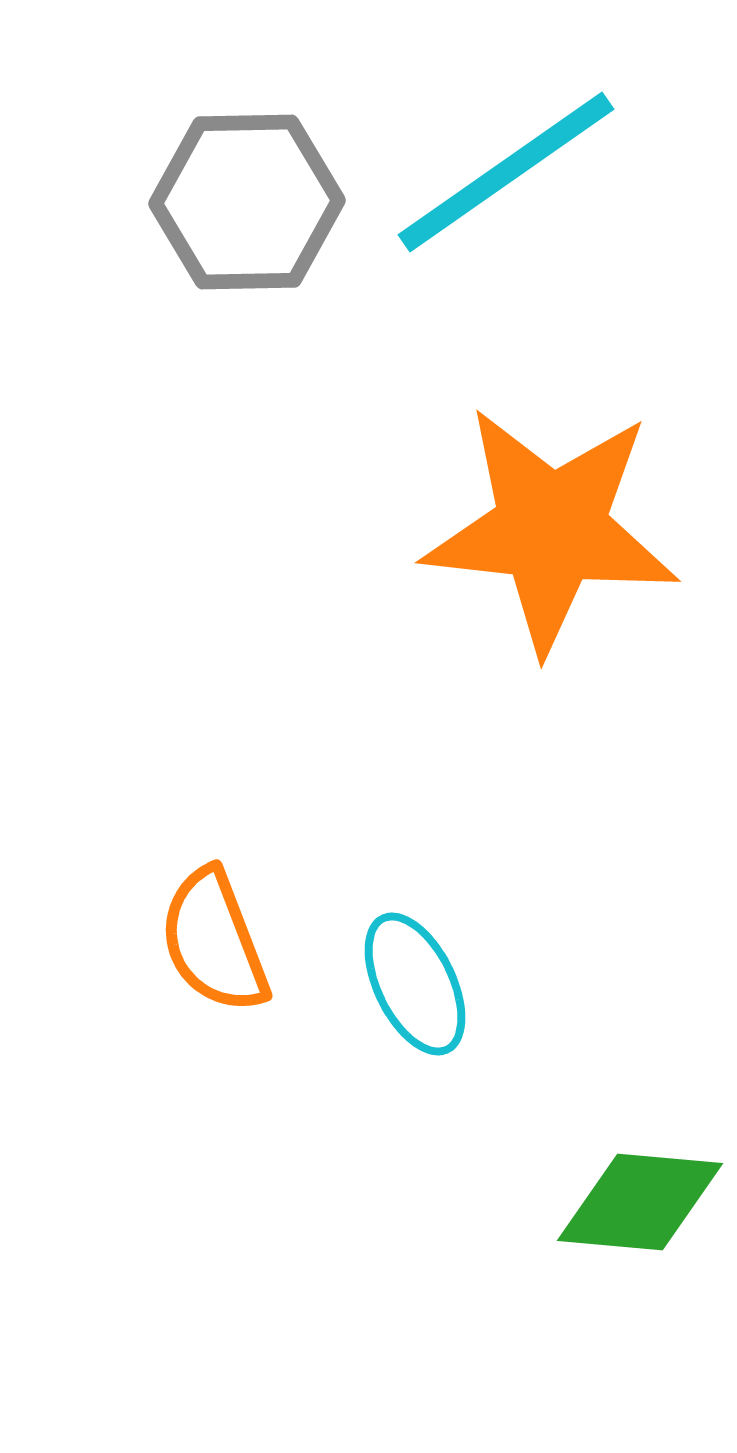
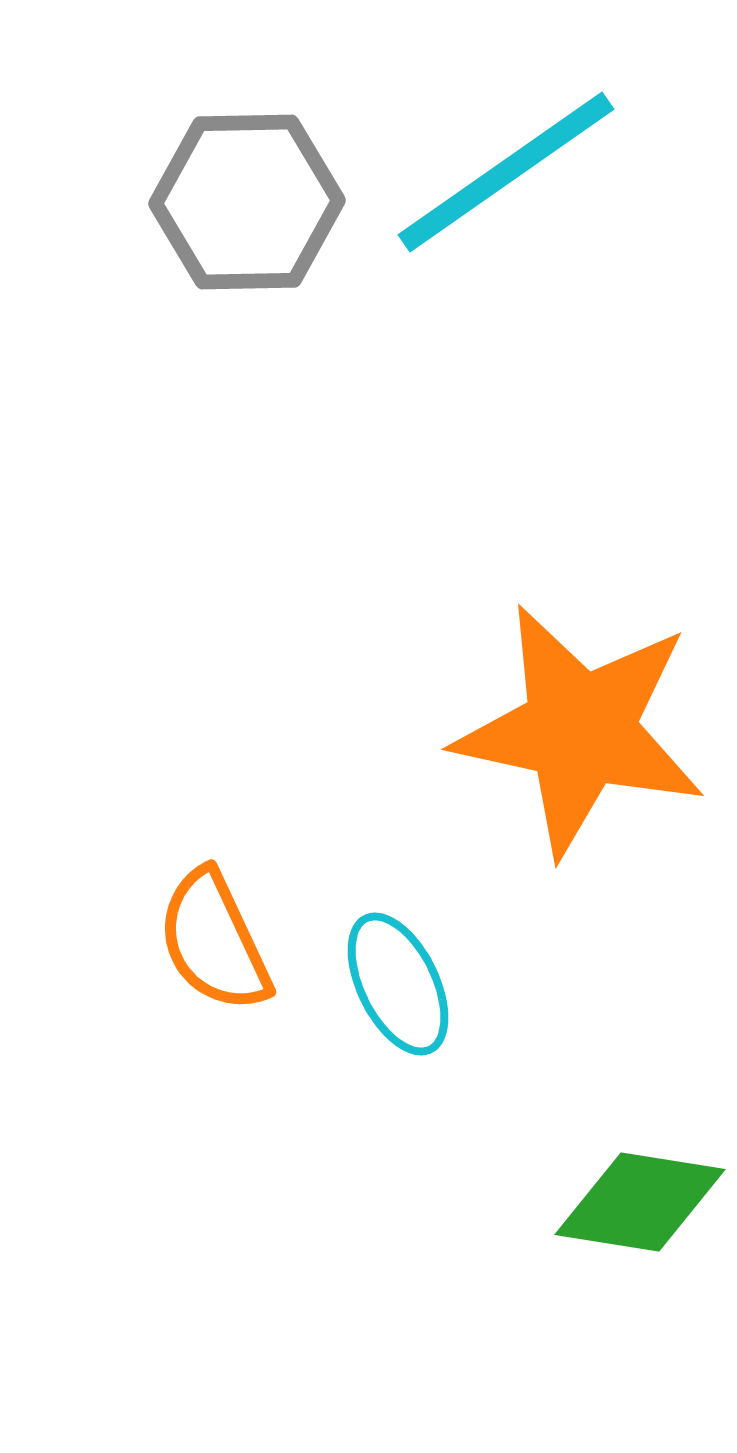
orange star: moved 29 px right, 201 px down; rotated 6 degrees clockwise
orange semicircle: rotated 4 degrees counterclockwise
cyan ellipse: moved 17 px left
green diamond: rotated 4 degrees clockwise
